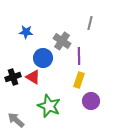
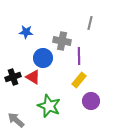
gray cross: rotated 24 degrees counterclockwise
yellow rectangle: rotated 21 degrees clockwise
